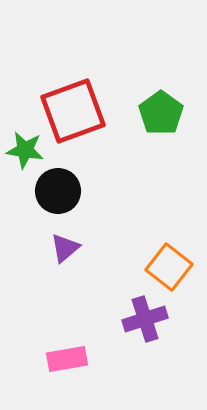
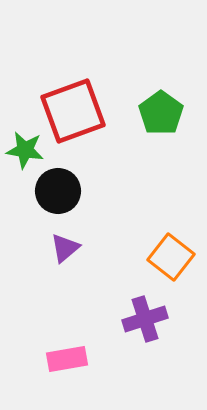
orange square: moved 2 px right, 10 px up
